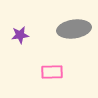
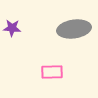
purple star: moved 8 px left, 7 px up; rotated 12 degrees clockwise
